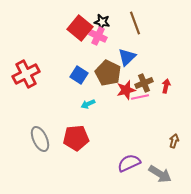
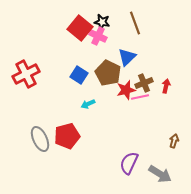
red pentagon: moved 9 px left, 2 px up; rotated 10 degrees counterclockwise
purple semicircle: rotated 40 degrees counterclockwise
